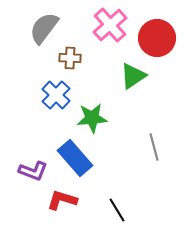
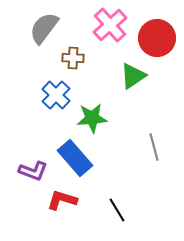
brown cross: moved 3 px right
